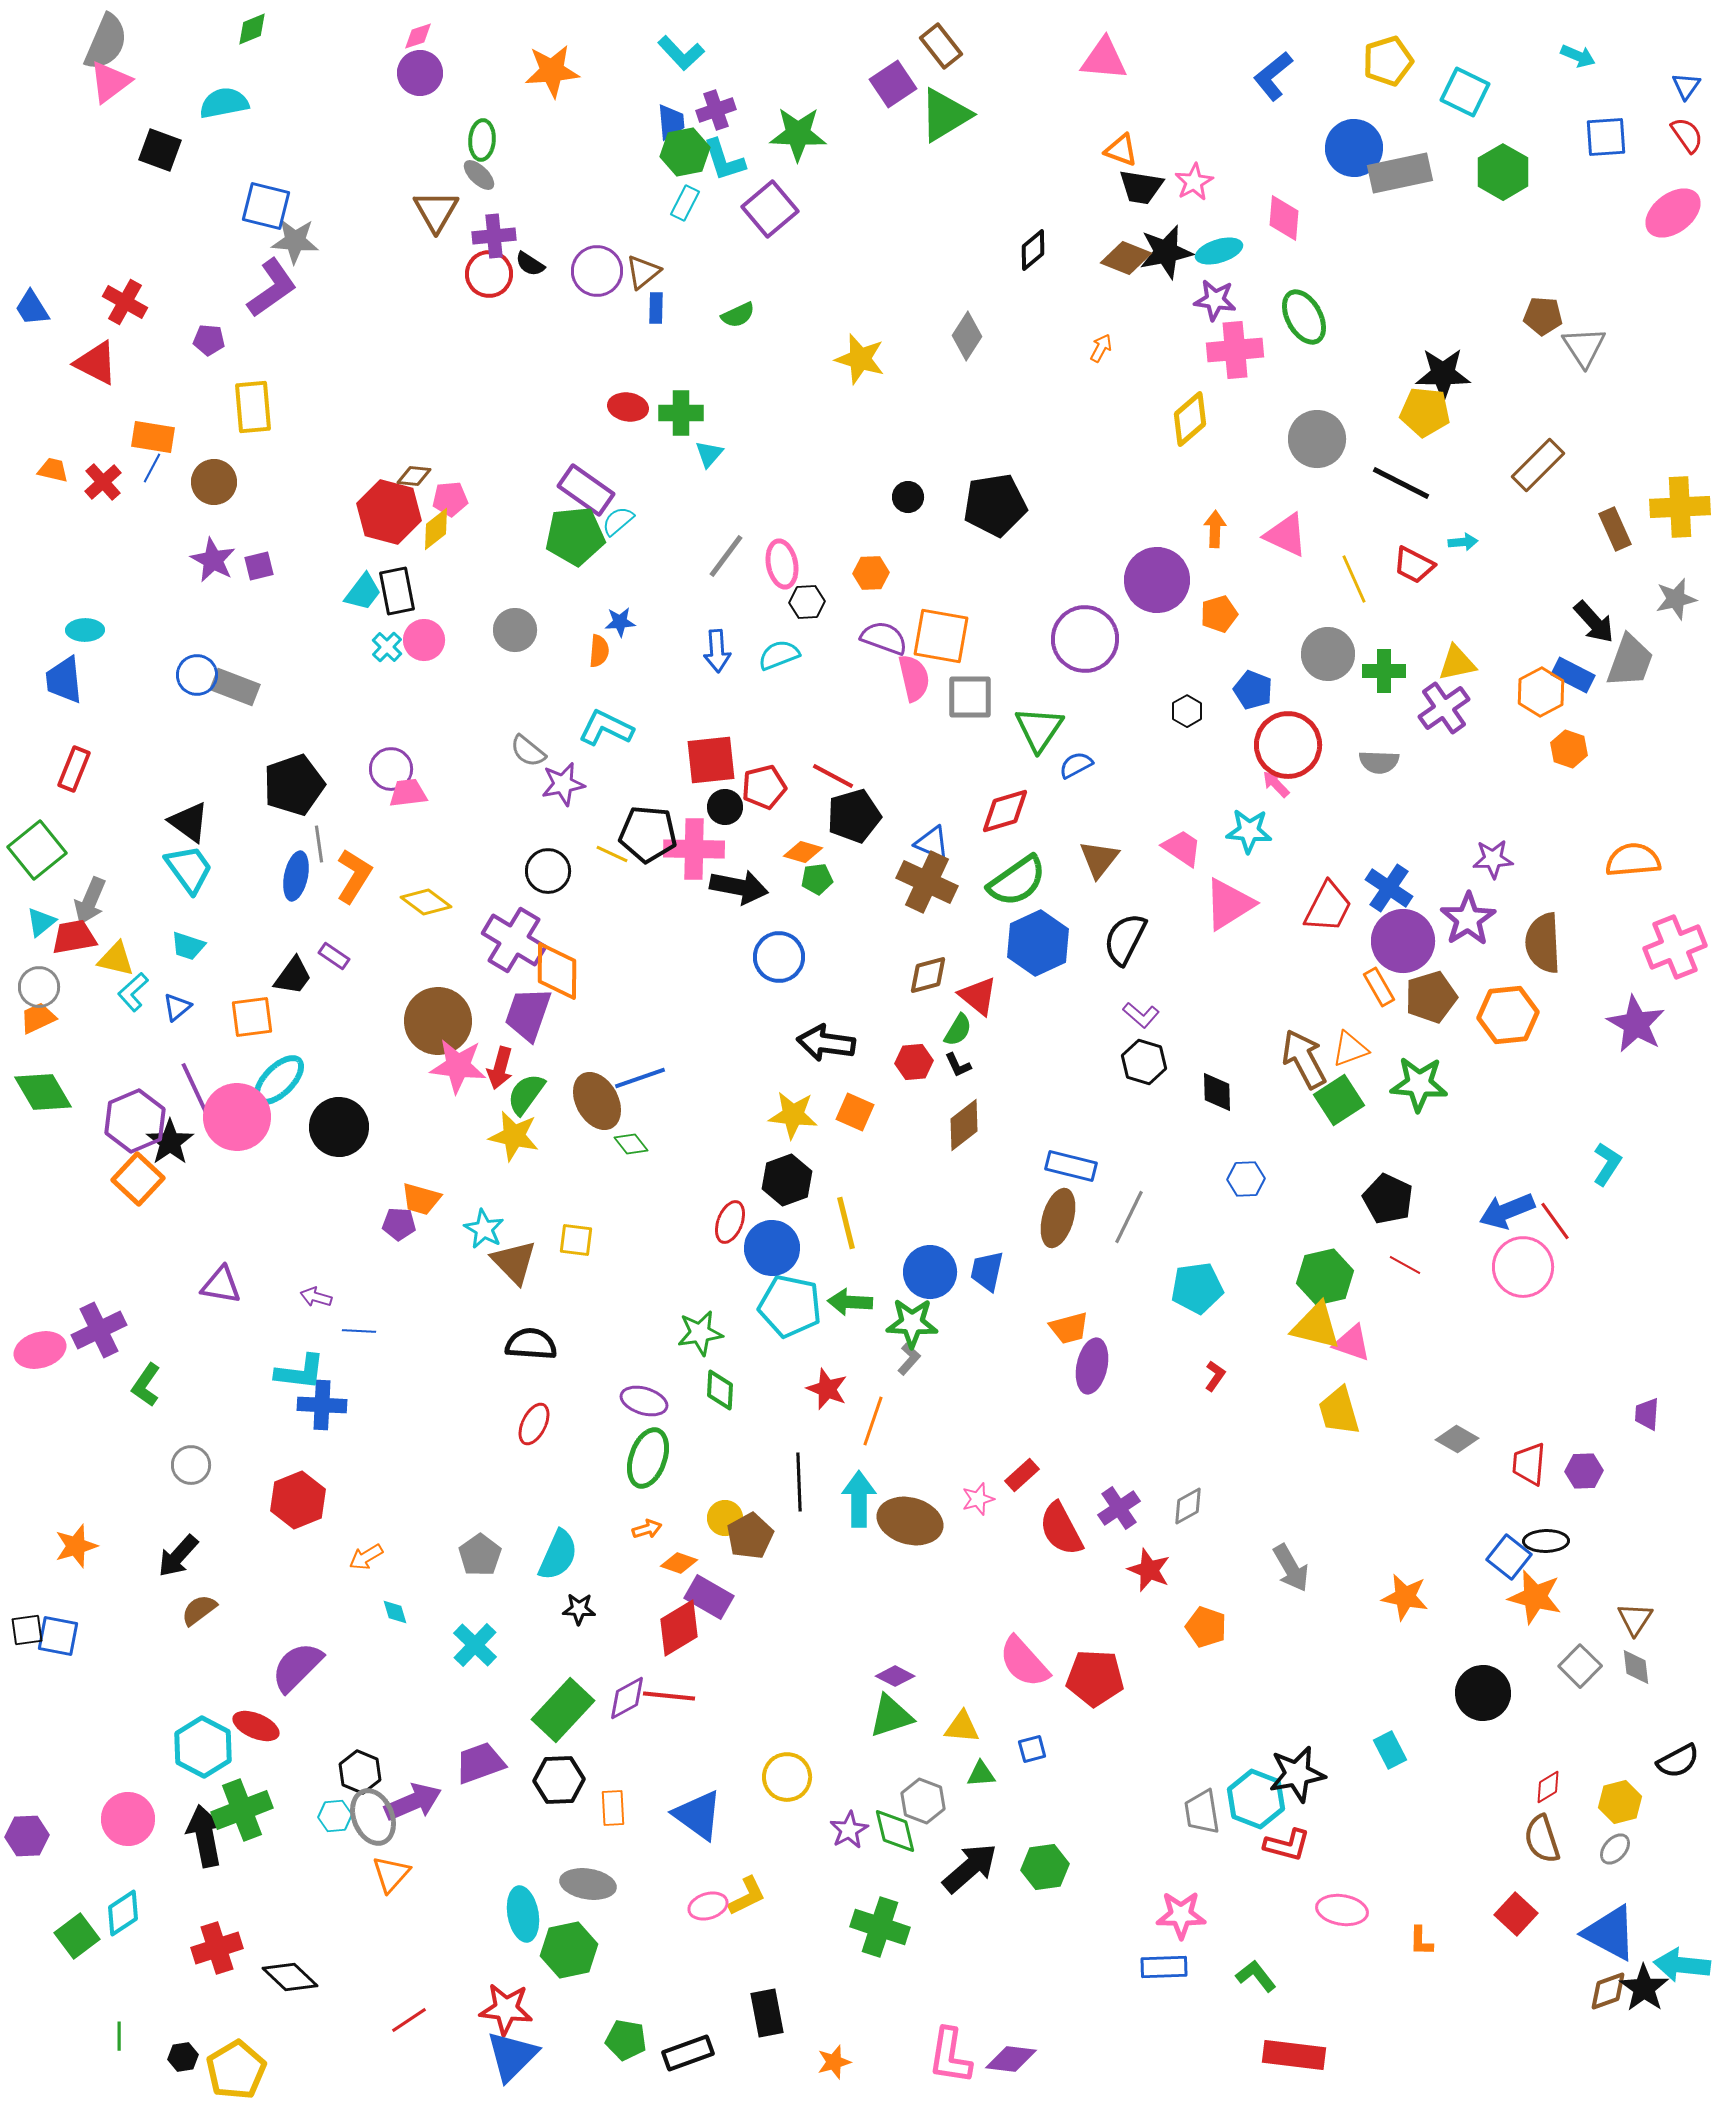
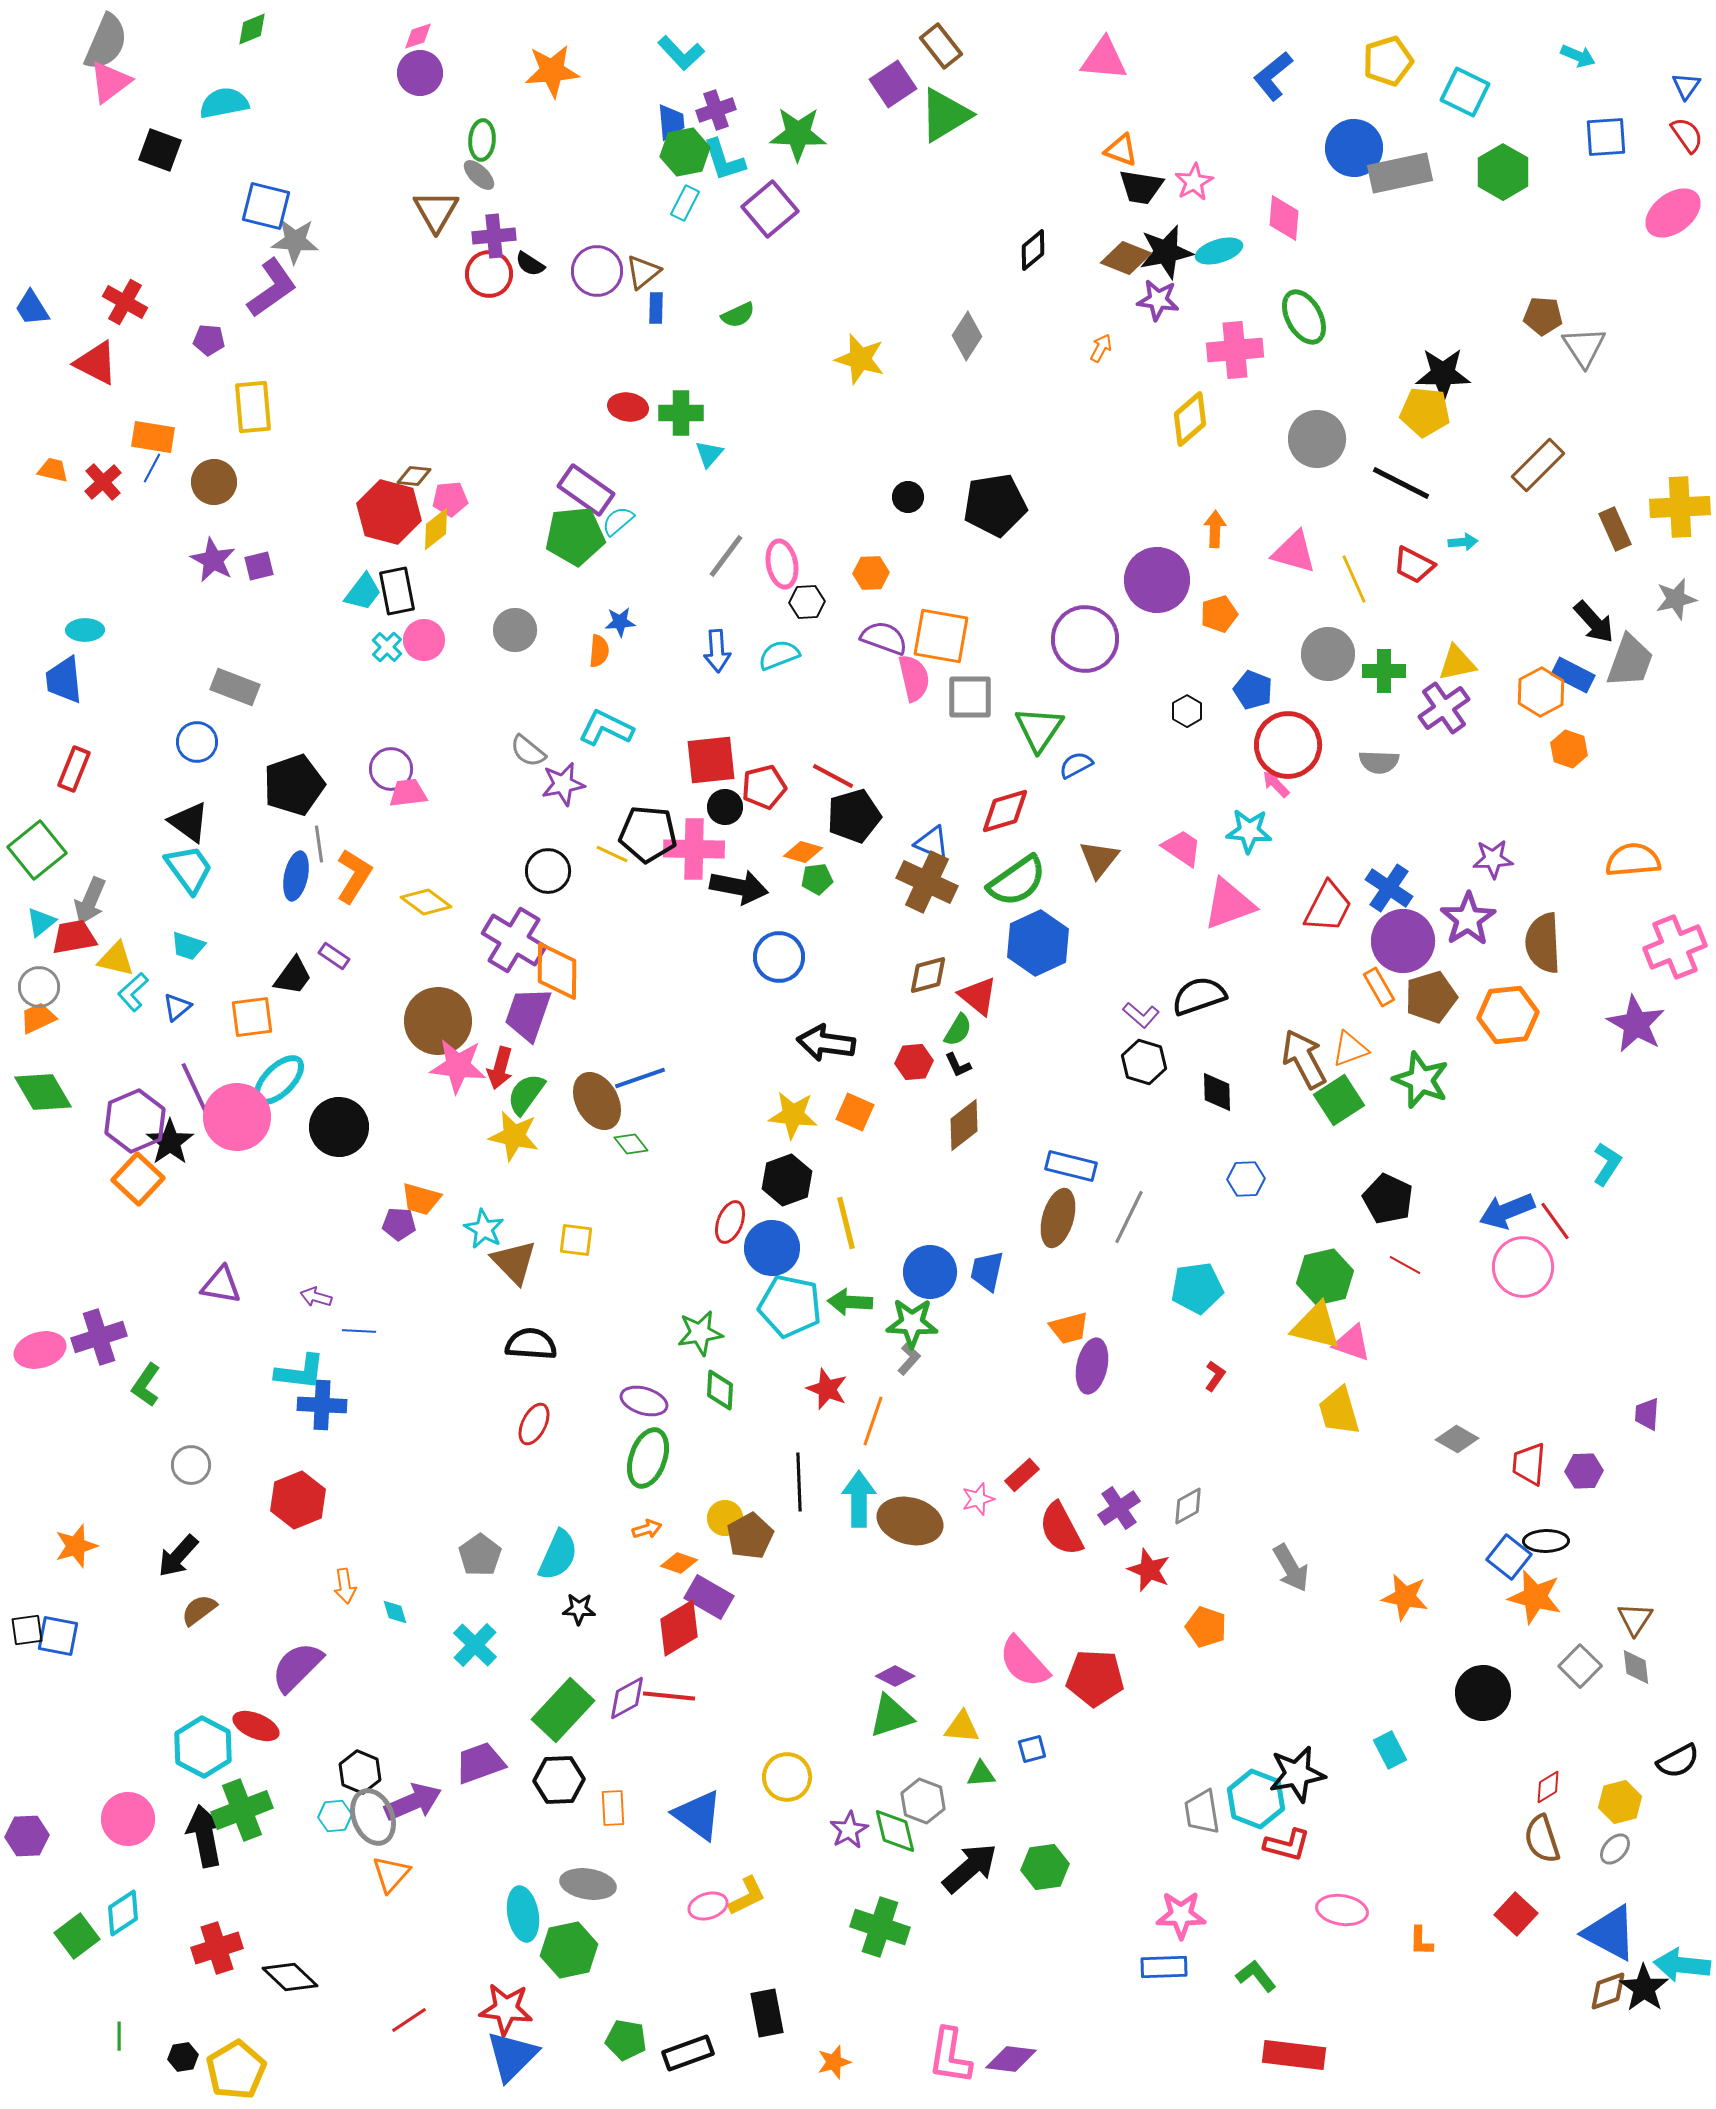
purple star at (1215, 300): moved 57 px left
pink triangle at (1286, 535): moved 8 px right, 17 px down; rotated 9 degrees counterclockwise
blue circle at (197, 675): moved 67 px down
pink triangle at (1229, 904): rotated 12 degrees clockwise
black semicircle at (1125, 939): moved 74 px right, 57 px down; rotated 44 degrees clockwise
green star at (1419, 1084): moved 2 px right, 4 px up; rotated 18 degrees clockwise
purple cross at (99, 1330): moved 7 px down; rotated 8 degrees clockwise
orange arrow at (366, 1557): moved 21 px left, 29 px down; rotated 68 degrees counterclockwise
